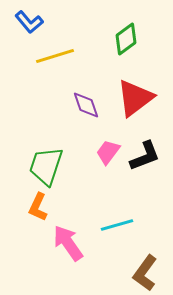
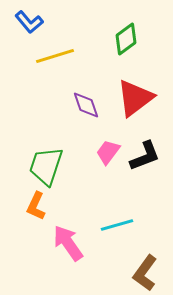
orange L-shape: moved 2 px left, 1 px up
